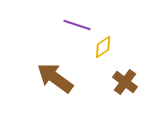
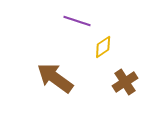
purple line: moved 4 px up
brown cross: rotated 20 degrees clockwise
